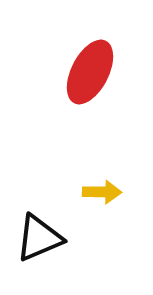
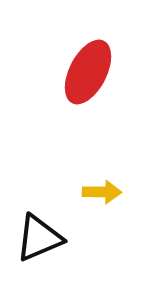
red ellipse: moved 2 px left
